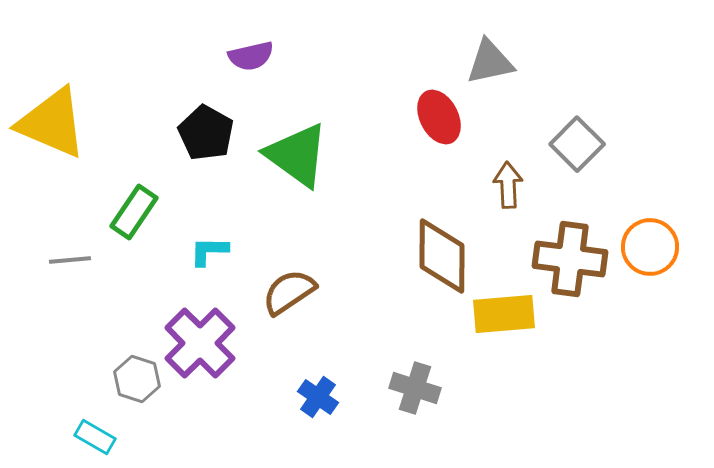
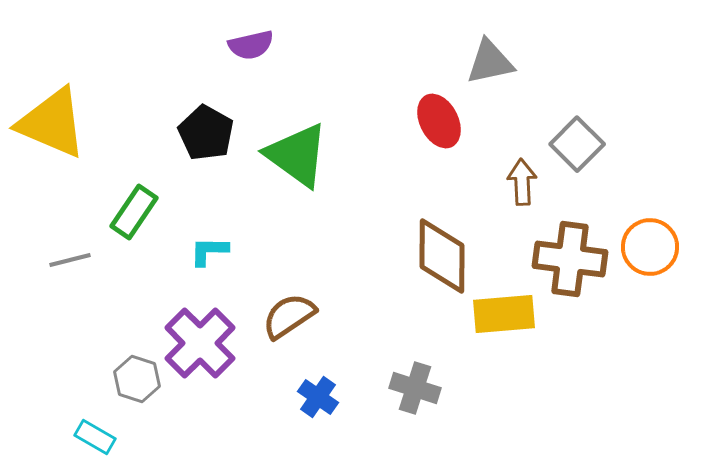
purple semicircle: moved 11 px up
red ellipse: moved 4 px down
brown arrow: moved 14 px right, 3 px up
gray line: rotated 9 degrees counterclockwise
brown semicircle: moved 24 px down
